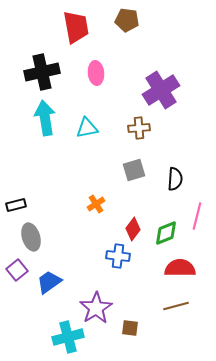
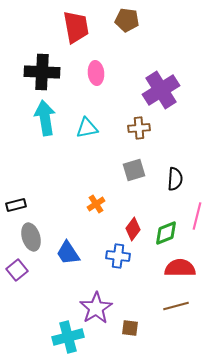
black cross: rotated 16 degrees clockwise
blue trapezoid: moved 19 px right, 29 px up; rotated 88 degrees counterclockwise
